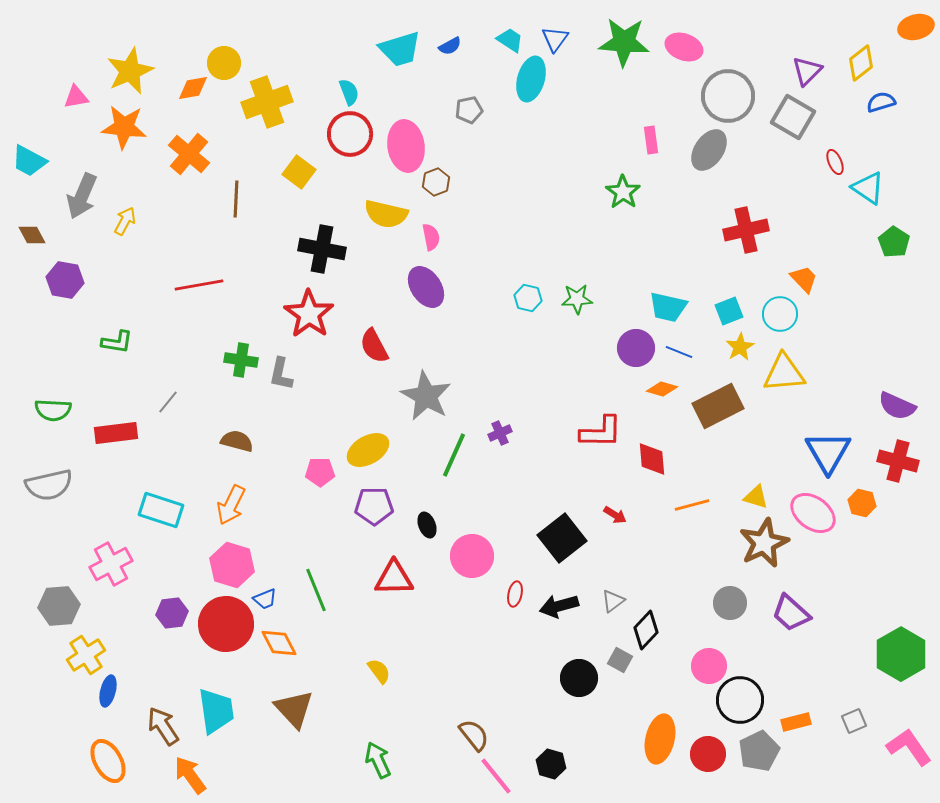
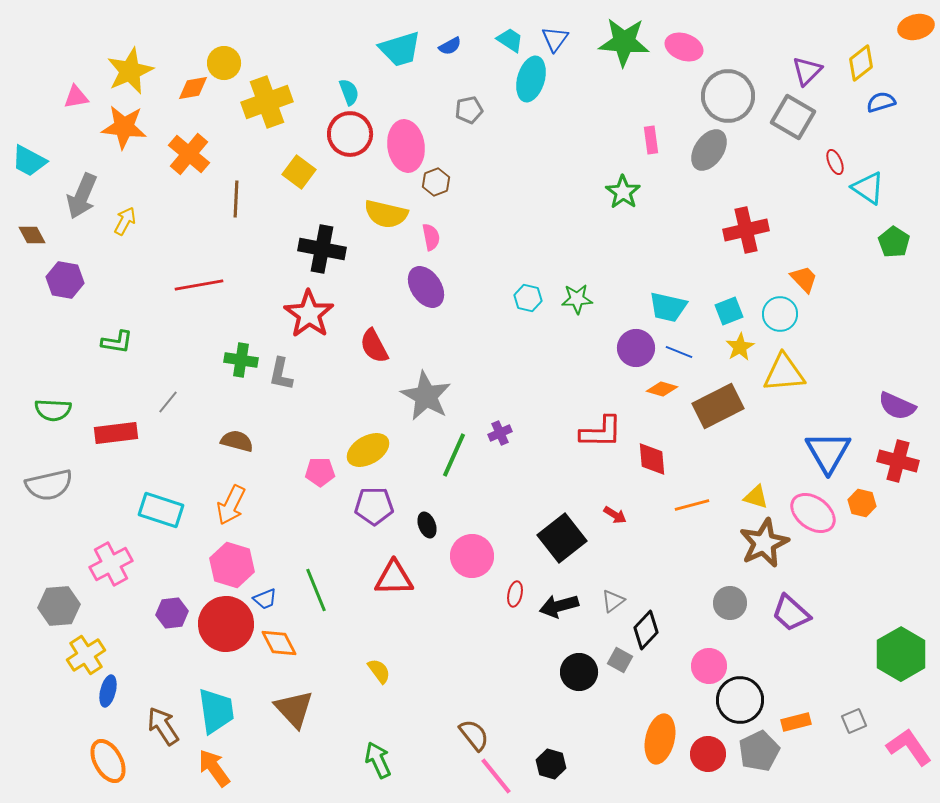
black circle at (579, 678): moved 6 px up
orange arrow at (190, 775): moved 24 px right, 7 px up
